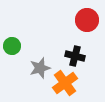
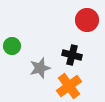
black cross: moved 3 px left, 1 px up
orange cross: moved 4 px right, 3 px down
